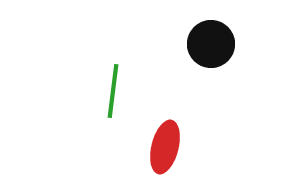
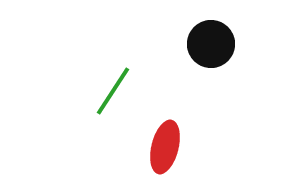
green line: rotated 26 degrees clockwise
